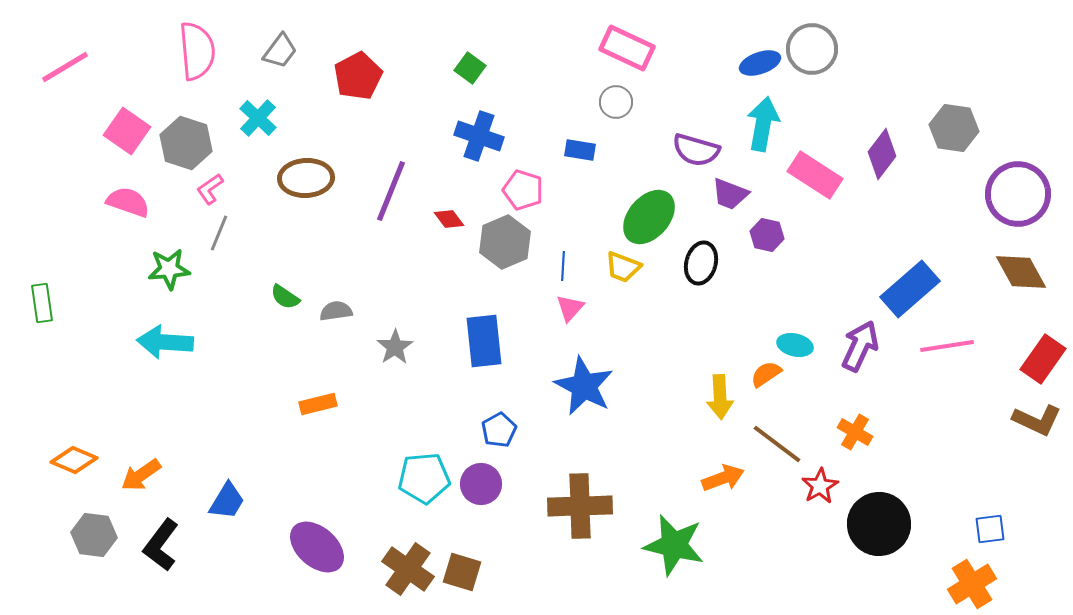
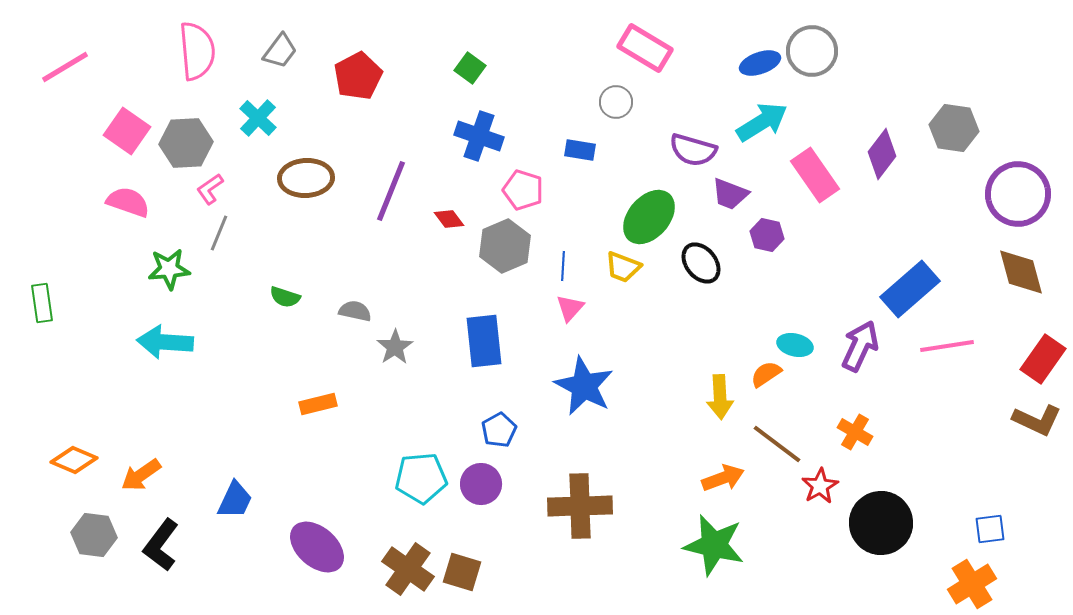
pink rectangle at (627, 48): moved 18 px right; rotated 6 degrees clockwise
gray circle at (812, 49): moved 2 px down
cyan arrow at (763, 124): moved 1 px left, 2 px up; rotated 48 degrees clockwise
gray hexagon at (186, 143): rotated 21 degrees counterclockwise
purple semicircle at (696, 150): moved 3 px left
pink rectangle at (815, 175): rotated 22 degrees clockwise
gray hexagon at (505, 242): moved 4 px down
black ellipse at (701, 263): rotated 54 degrees counterclockwise
brown diamond at (1021, 272): rotated 14 degrees clockwise
green semicircle at (285, 297): rotated 16 degrees counterclockwise
gray semicircle at (336, 311): moved 19 px right; rotated 20 degrees clockwise
cyan pentagon at (424, 478): moved 3 px left
blue trapezoid at (227, 501): moved 8 px right, 1 px up; rotated 6 degrees counterclockwise
black circle at (879, 524): moved 2 px right, 1 px up
green star at (674, 545): moved 40 px right
